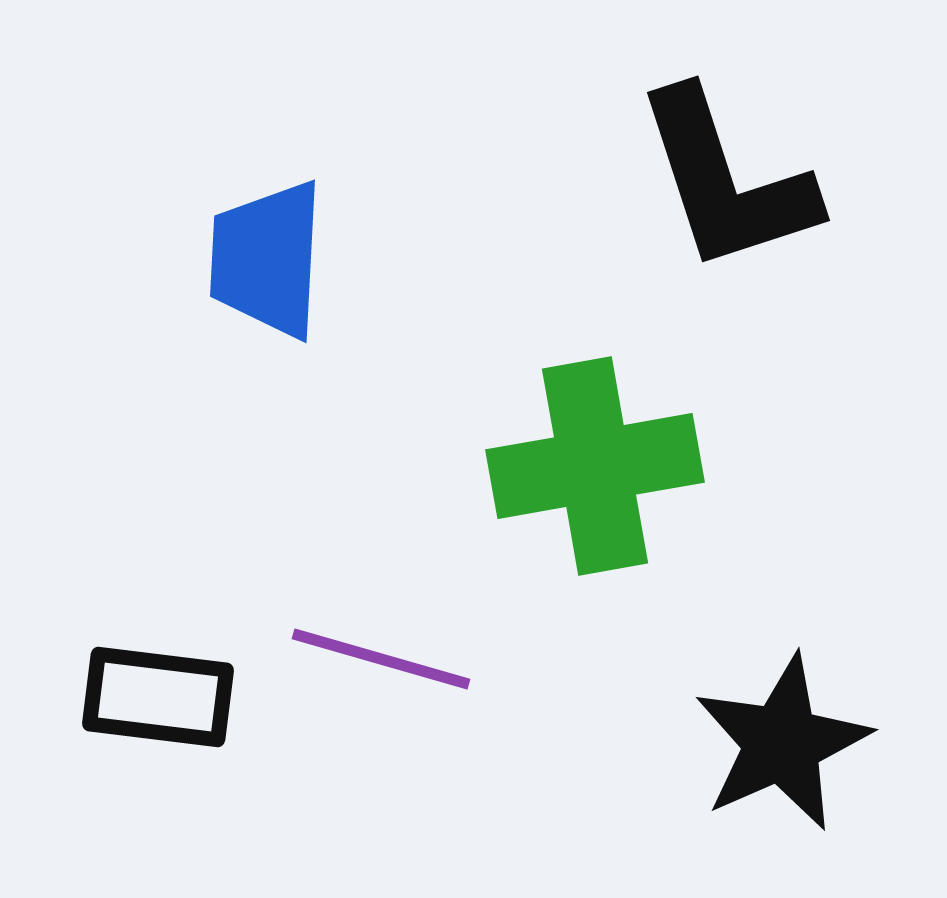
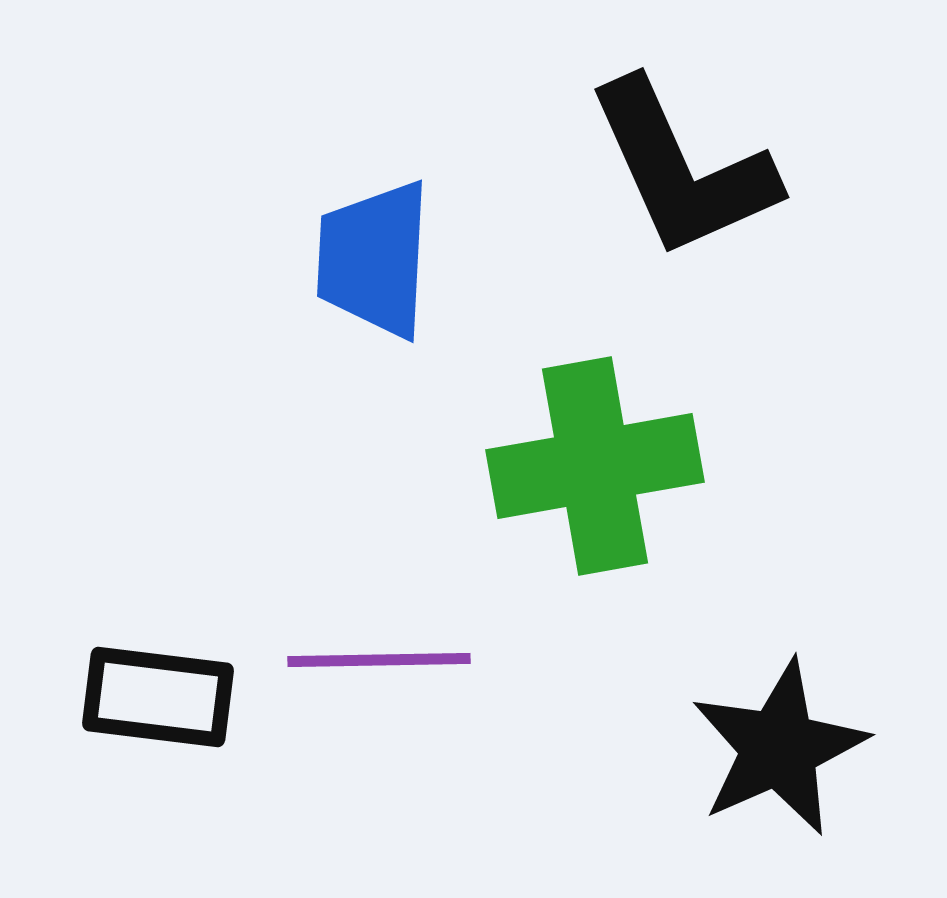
black L-shape: moved 44 px left, 12 px up; rotated 6 degrees counterclockwise
blue trapezoid: moved 107 px right
purple line: moved 2 px left, 1 px down; rotated 17 degrees counterclockwise
black star: moved 3 px left, 5 px down
